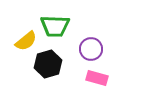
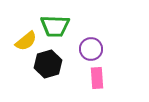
pink rectangle: rotated 70 degrees clockwise
